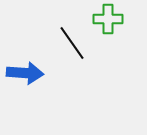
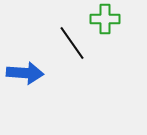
green cross: moved 3 px left
